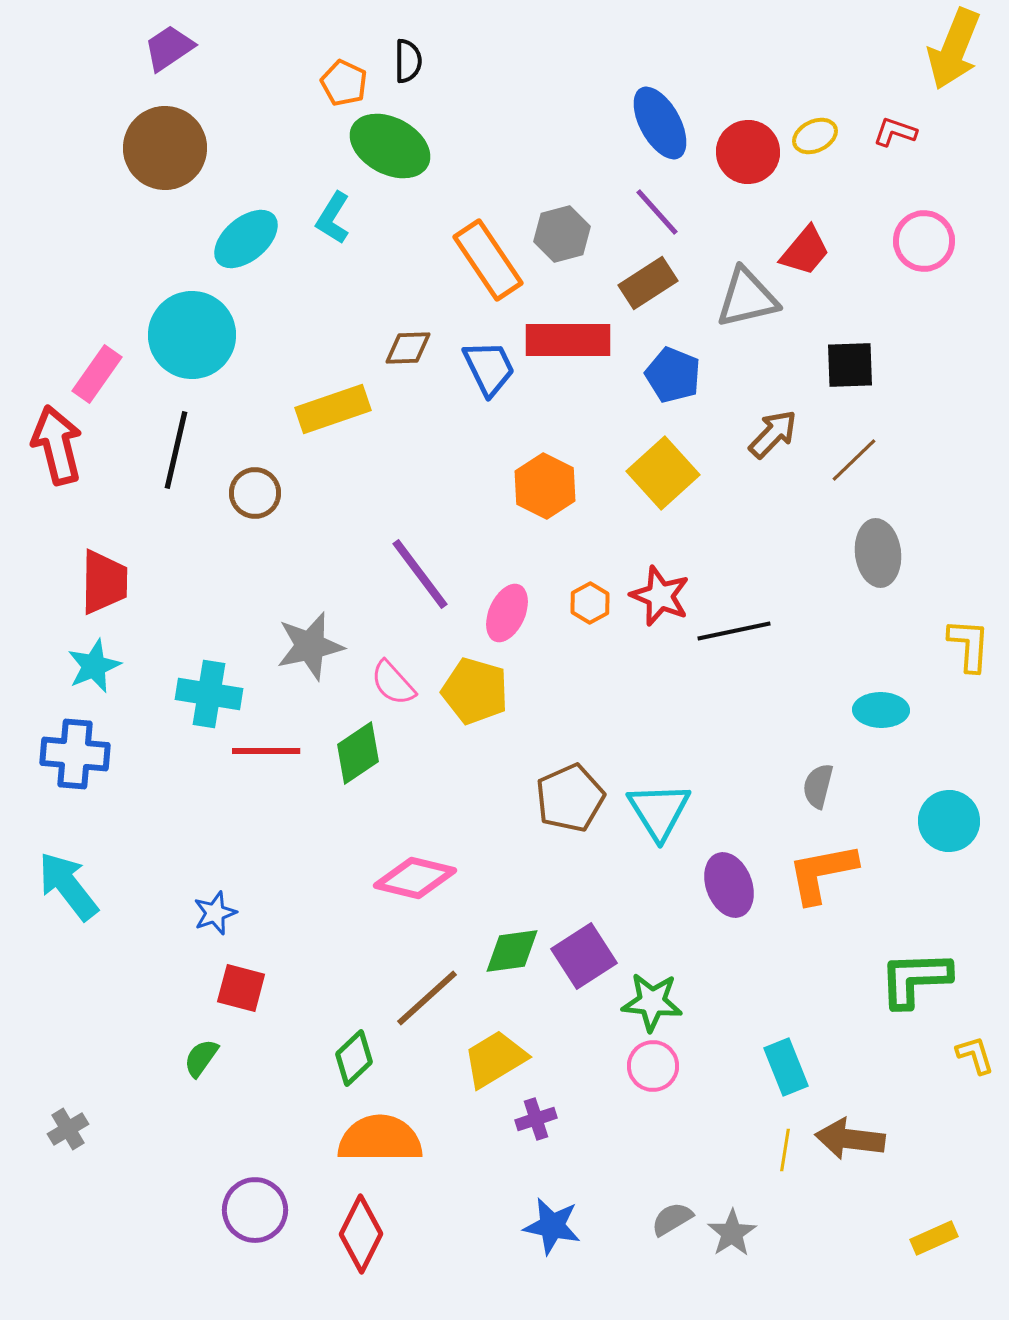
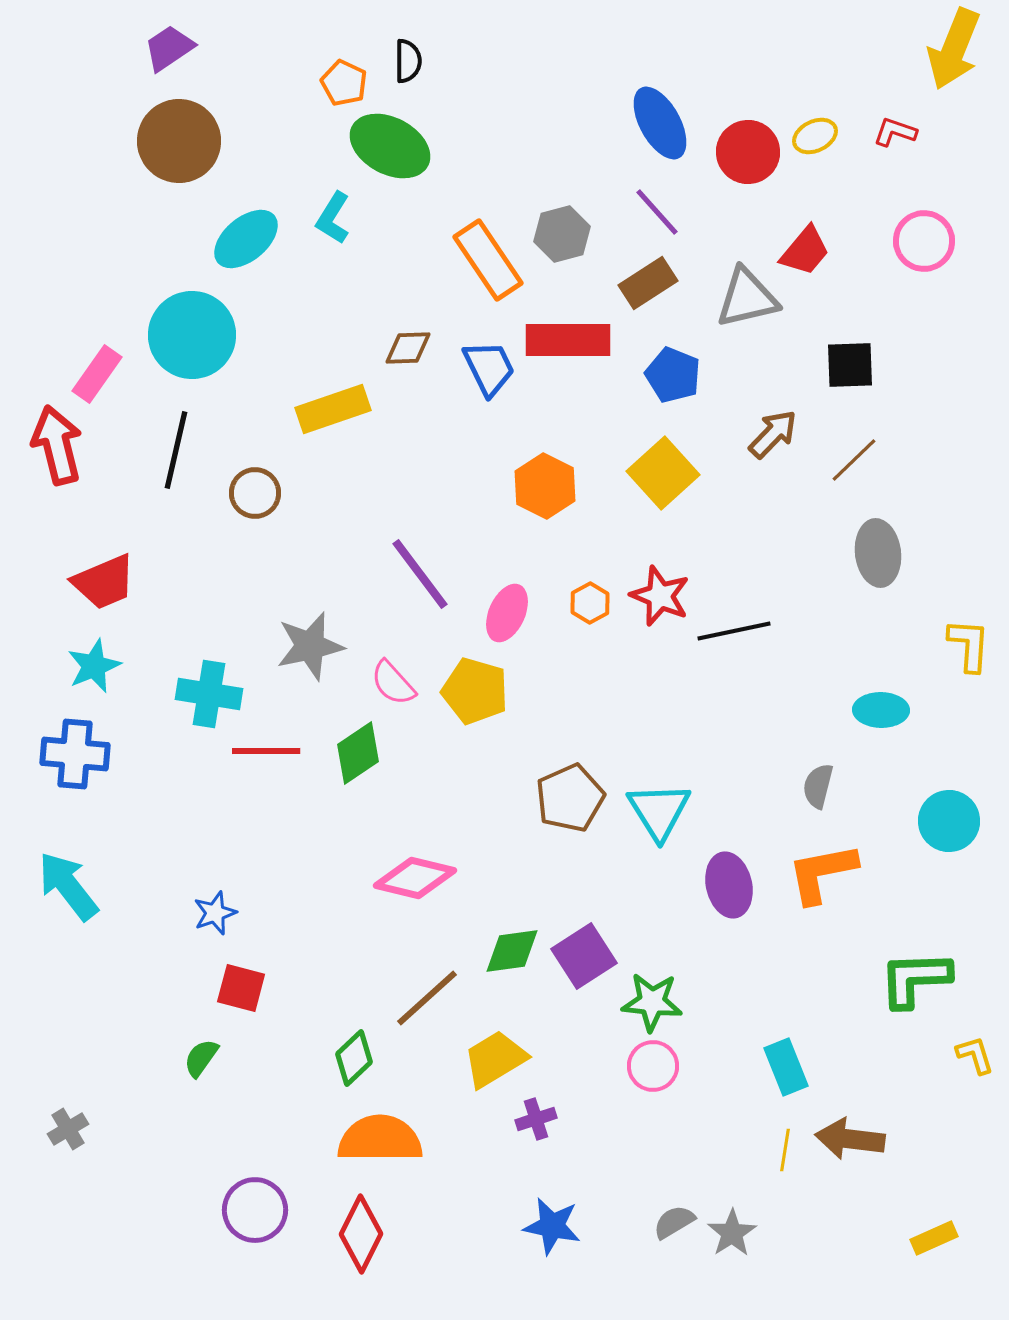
brown circle at (165, 148): moved 14 px right, 7 px up
red trapezoid at (104, 582): rotated 66 degrees clockwise
purple ellipse at (729, 885): rotated 8 degrees clockwise
gray semicircle at (672, 1219): moved 2 px right, 3 px down
